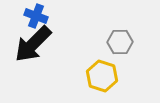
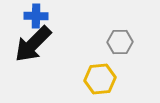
blue cross: rotated 20 degrees counterclockwise
yellow hexagon: moved 2 px left, 3 px down; rotated 24 degrees counterclockwise
